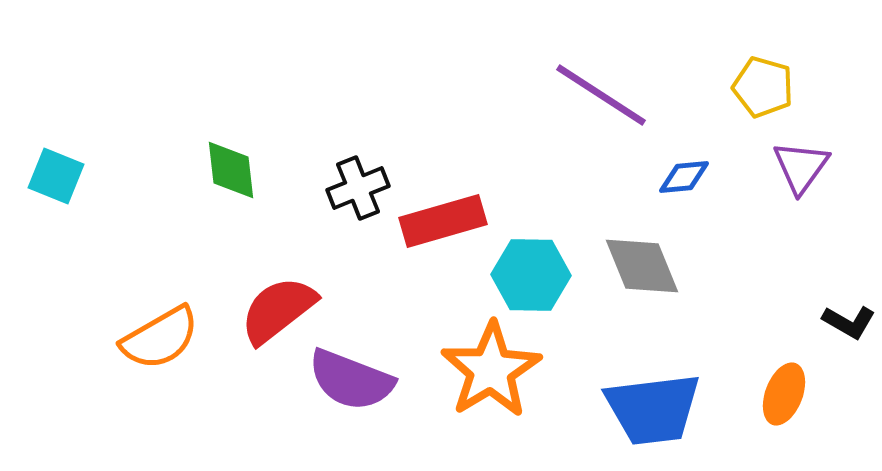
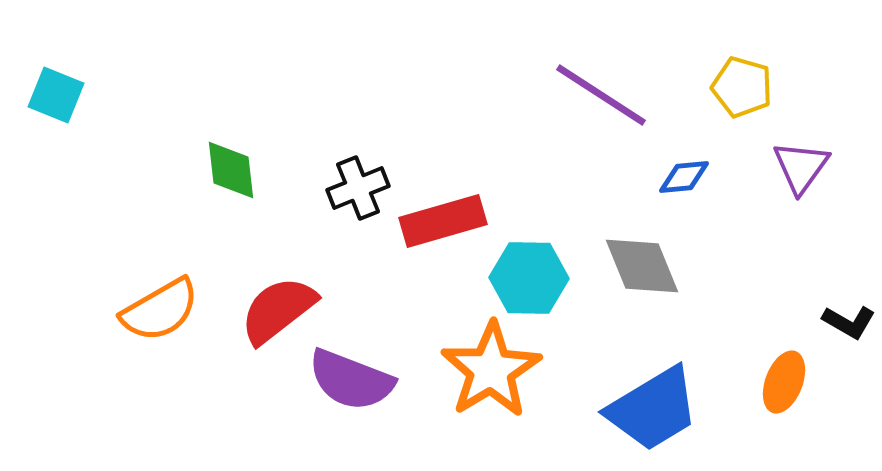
yellow pentagon: moved 21 px left
cyan square: moved 81 px up
cyan hexagon: moved 2 px left, 3 px down
orange semicircle: moved 28 px up
orange ellipse: moved 12 px up
blue trapezoid: rotated 24 degrees counterclockwise
